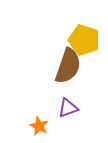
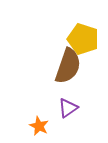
yellow pentagon: moved 1 px left, 1 px up
purple triangle: rotated 15 degrees counterclockwise
